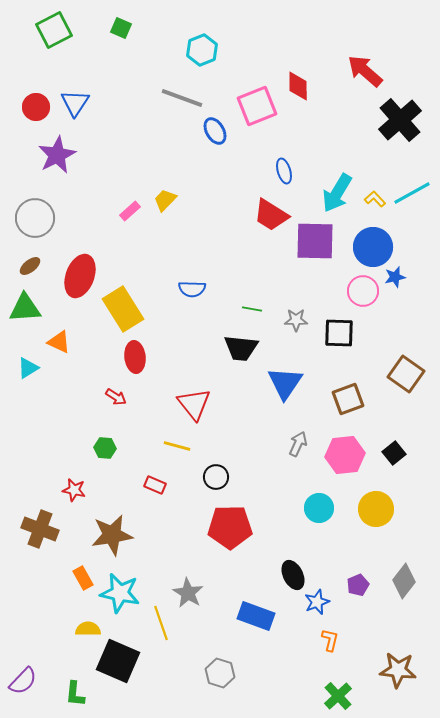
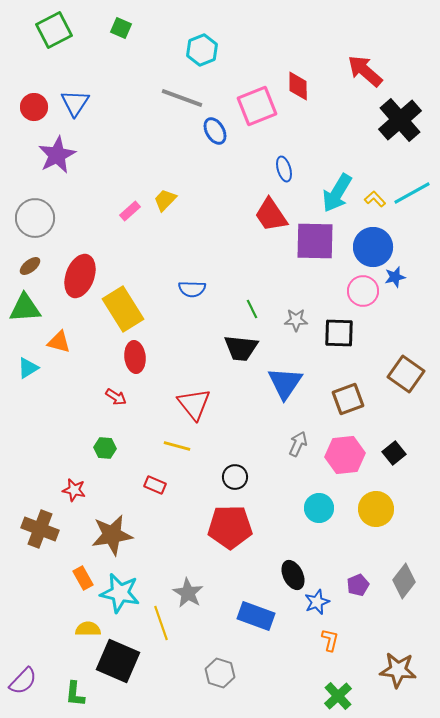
red circle at (36, 107): moved 2 px left
blue ellipse at (284, 171): moved 2 px up
red trapezoid at (271, 215): rotated 24 degrees clockwise
green line at (252, 309): rotated 54 degrees clockwise
orange triangle at (59, 342): rotated 10 degrees counterclockwise
black circle at (216, 477): moved 19 px right
